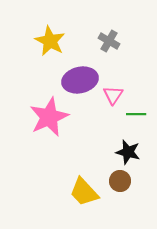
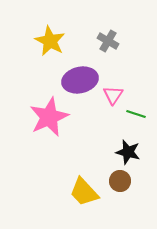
gray cross: moved 1 px left
green line: rotated 18 degrees clockwise
